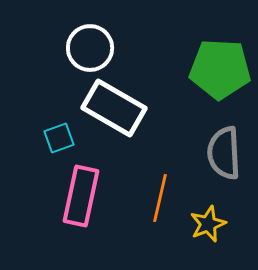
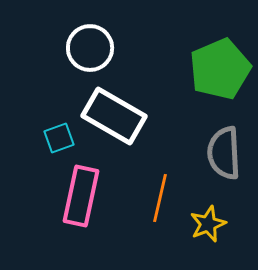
green pentagon: rotated 26 degrees counterclockwise
white rectangle: moved 8 px down
